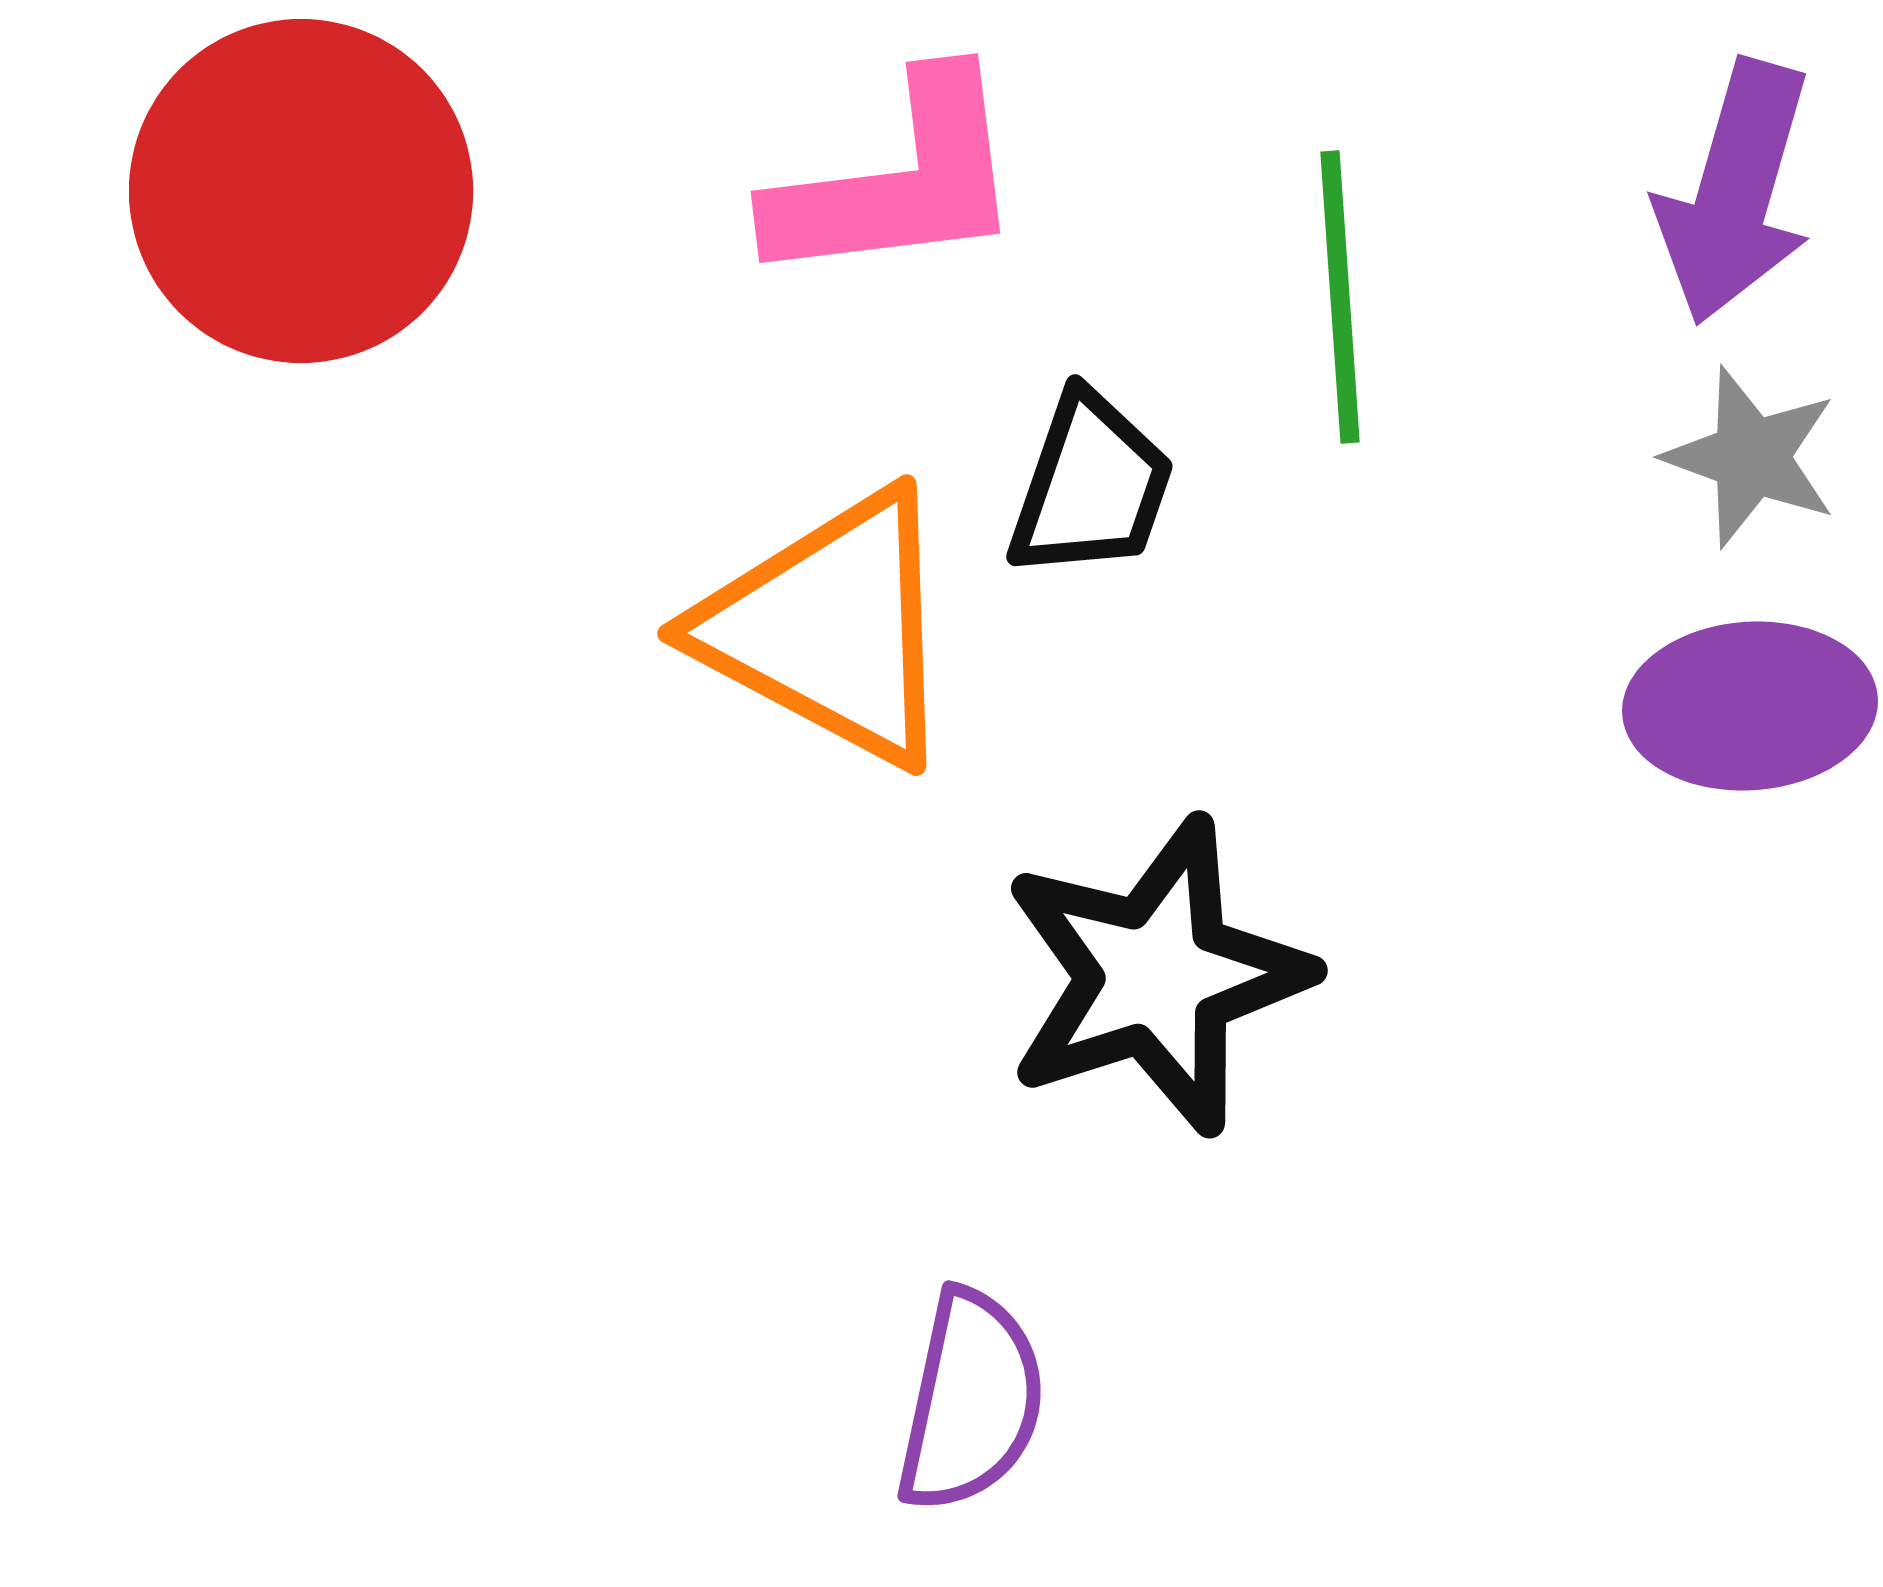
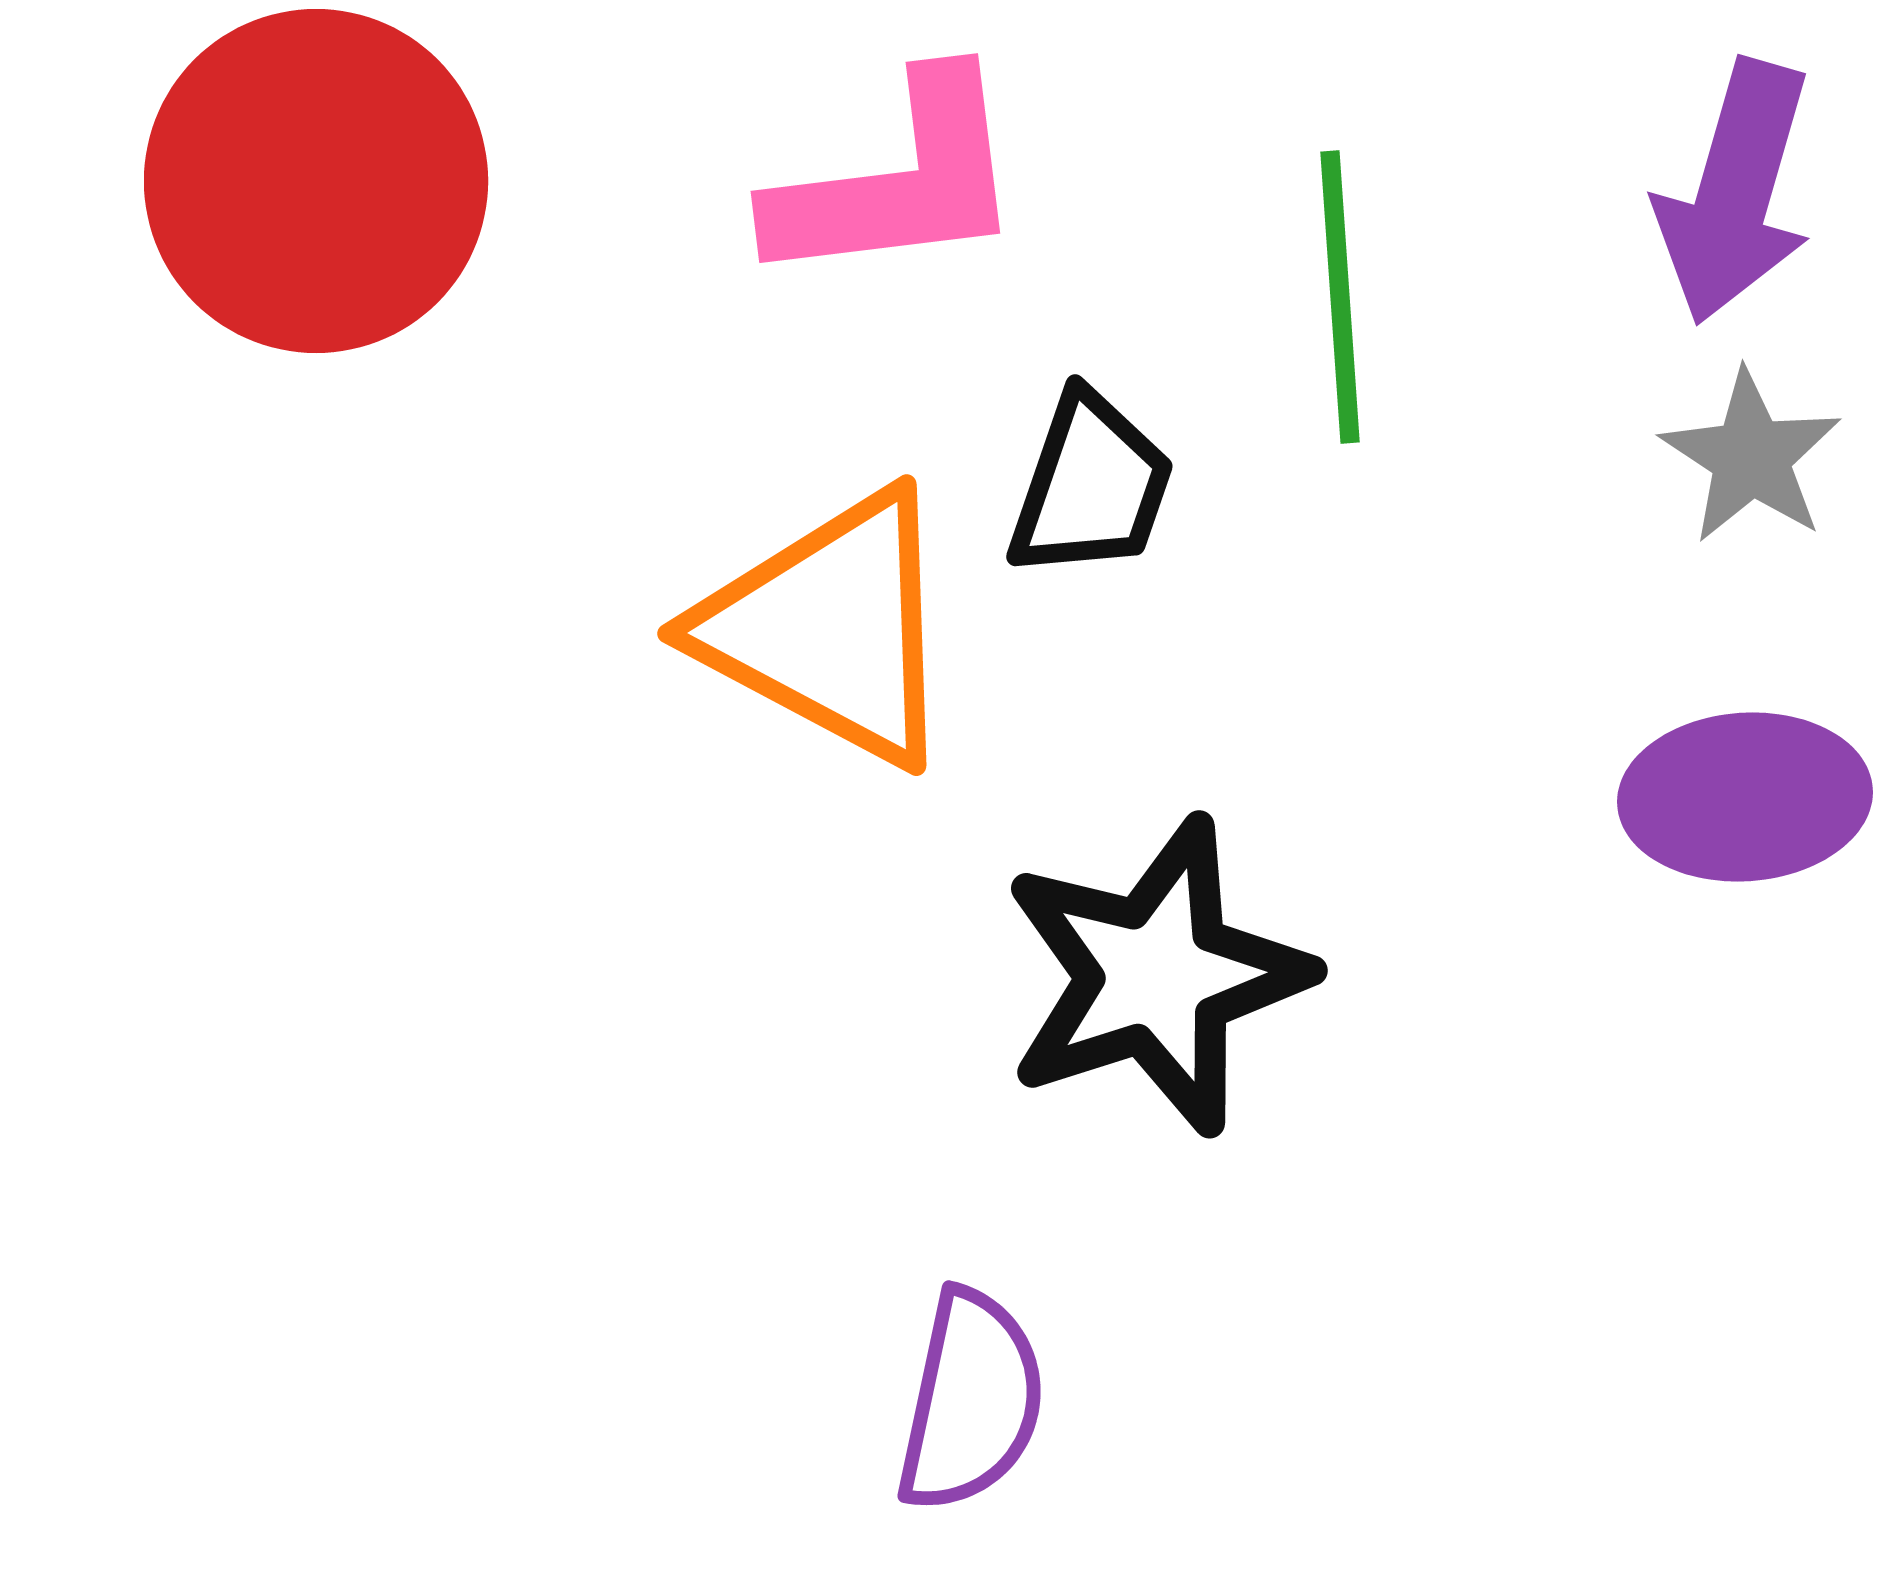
red circle: moved 15 px right, 10 px up
gray star: rotated 13 degrees clockwise
purple ellipse: moved 5 px left, 91 px down
